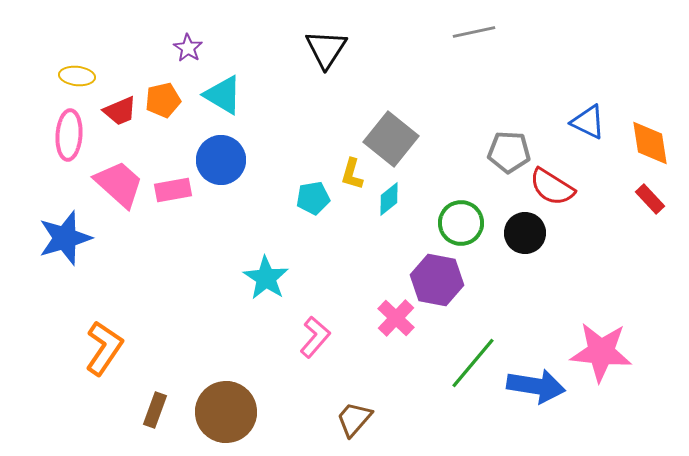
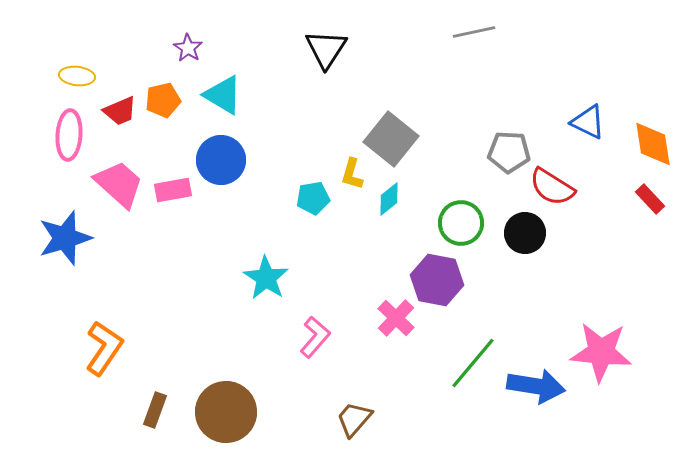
orange diamond: moved 3 px right, 1 px down
